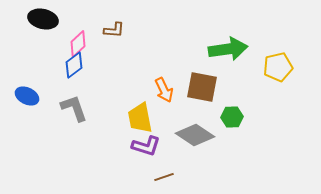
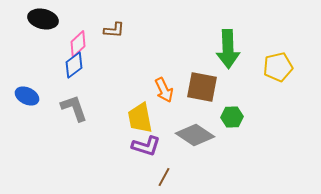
green arrow: rotated 96 degrees clockwise
brown line: rotated 42 degrees counterclockwise
